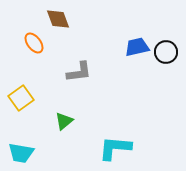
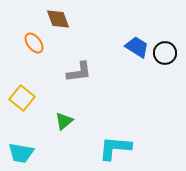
blue trapezoid: rotated 45 degrees clockwise
black circle: moved 1 px left, 1 px down
yellow square: moved 1 px right; rotated 15 degrees counterclockwise
